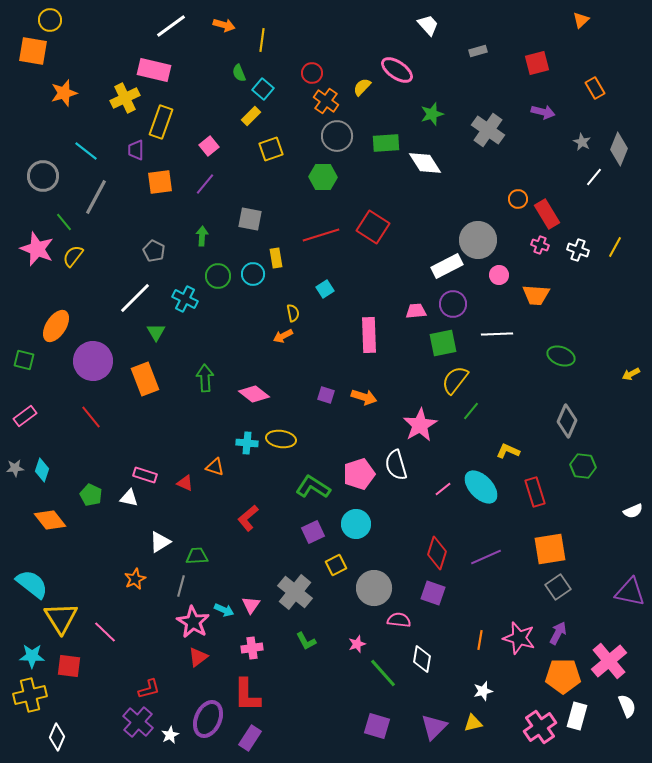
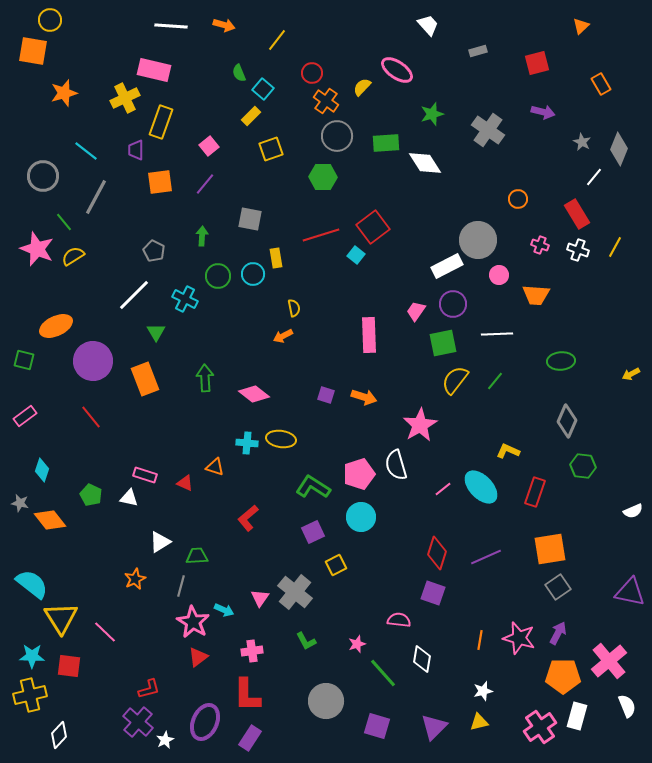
orange triangle at (581, 20): moved 6 px down
white line at (171, 26): rotated 40 degrees clockwise
yellow line at (262, 40): moved 15 px right; rotated 30 degrees clockwise
orange rectangle at (595, 88): moved 6 px right, 4 px up
red rectangle at (547, 214): moved 30 px right
red square at (373, 227): rotated 20 degrees clockwise
yellow semicircle at (73, 256): rotated 20 degrees clockwise
cyan square at (325, 289): moved 31 px right, 34 px up; rotated 18 degrees counterclockwise
white line at (135, 298): moved 1 px left, 3 px up
pink trapezoid at (416, 311): rotated 50 degrees counterclockwise
yellow semicircle at (293, 313): moved 1 px right, 5 px up
orange ellipse at (56, 326): rotated 32 degrees clockwise
green ellipse at (561, 356): moved 5 px down; rotated 24 degrees counterclockwise
green line at (471, 411): moved 24 px right, 30 px up
gray star at (15, 468): moved 5 px right, 35 px down; rotated 18 degrees clockwise
red rectangle at (535, 492): rotated 36 degrees clockwise
cyan circle at (356, 524): moved 5 px right, 7 px up
gray circle at (374, 588): moved 48 px left, 113 px down
pink triangle at (251, 605): moved 9 px right, 7 px up
pink cross at (252, 648): moved 3 px down
purple ellipse at (208, 719): moved 3 px left, 3 px down
yellow triangle at (473, 723): moved 6 px right, 1 px up
white star at (170, 735): moved 5 px left, 5 px down
white diamond at (57, 737): moved 2 px right, 2 px up; rotated 20 degrees clockwise
